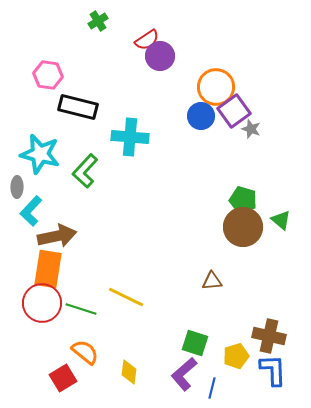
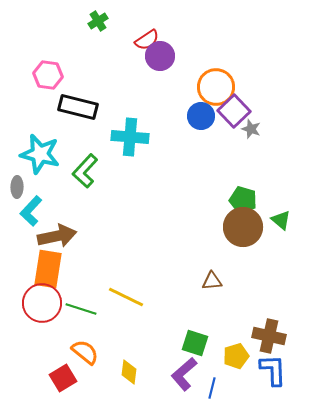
purple square: rotated 8 degrees counterclockwise
